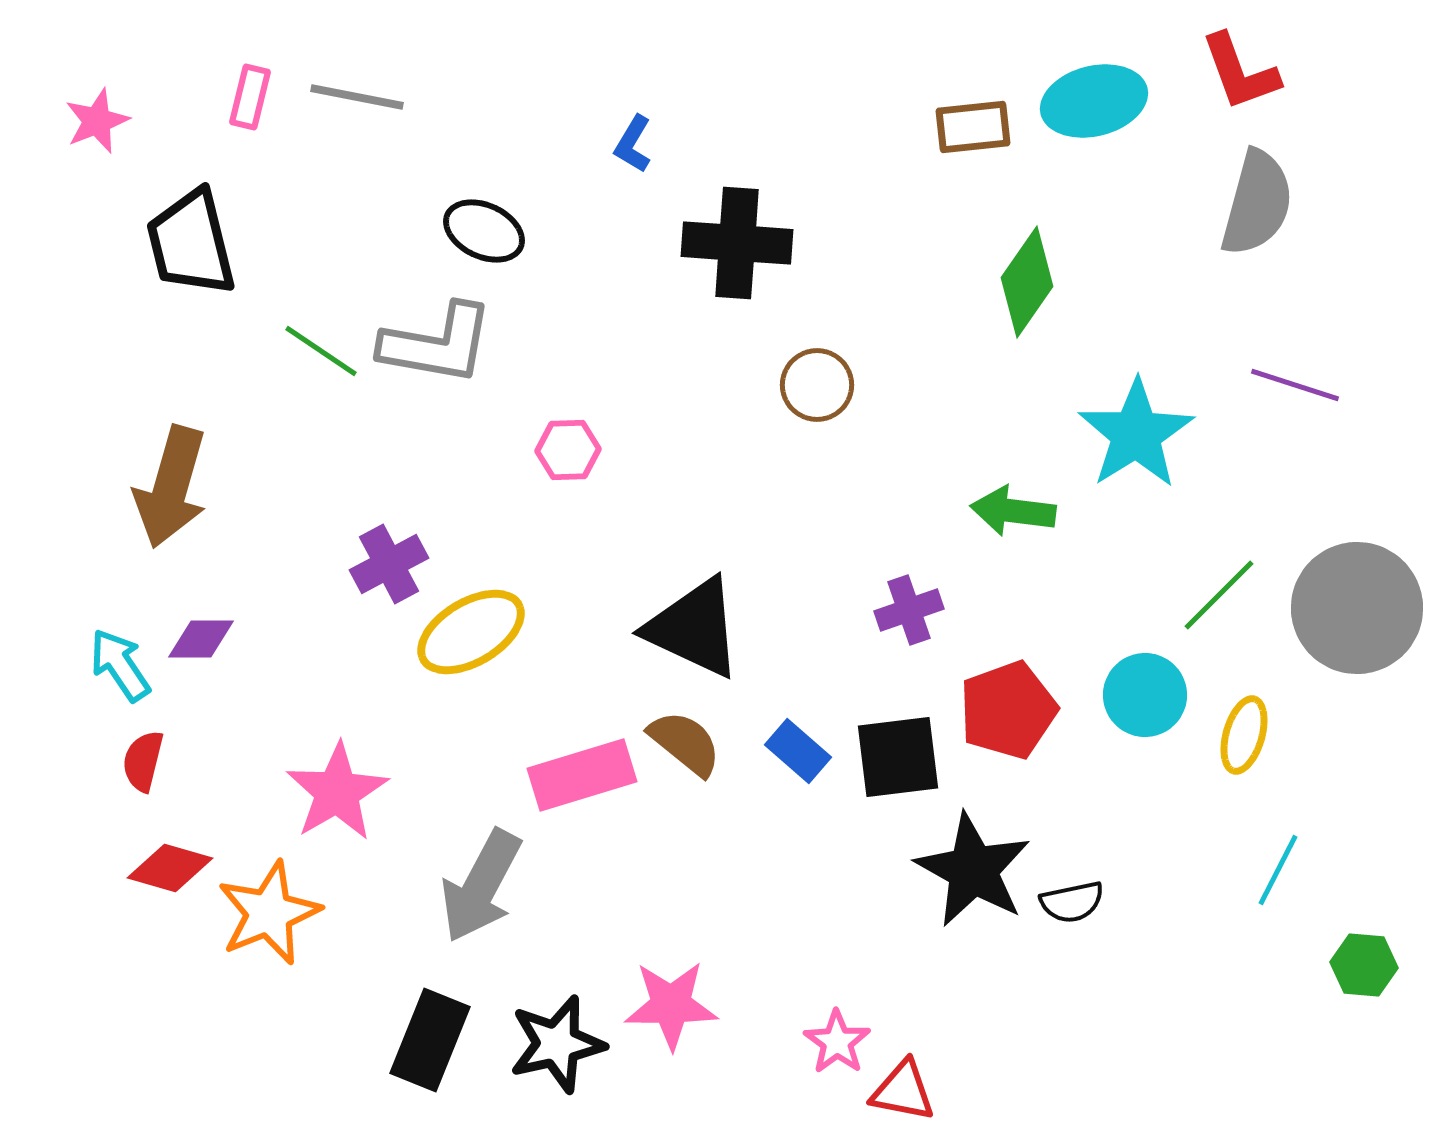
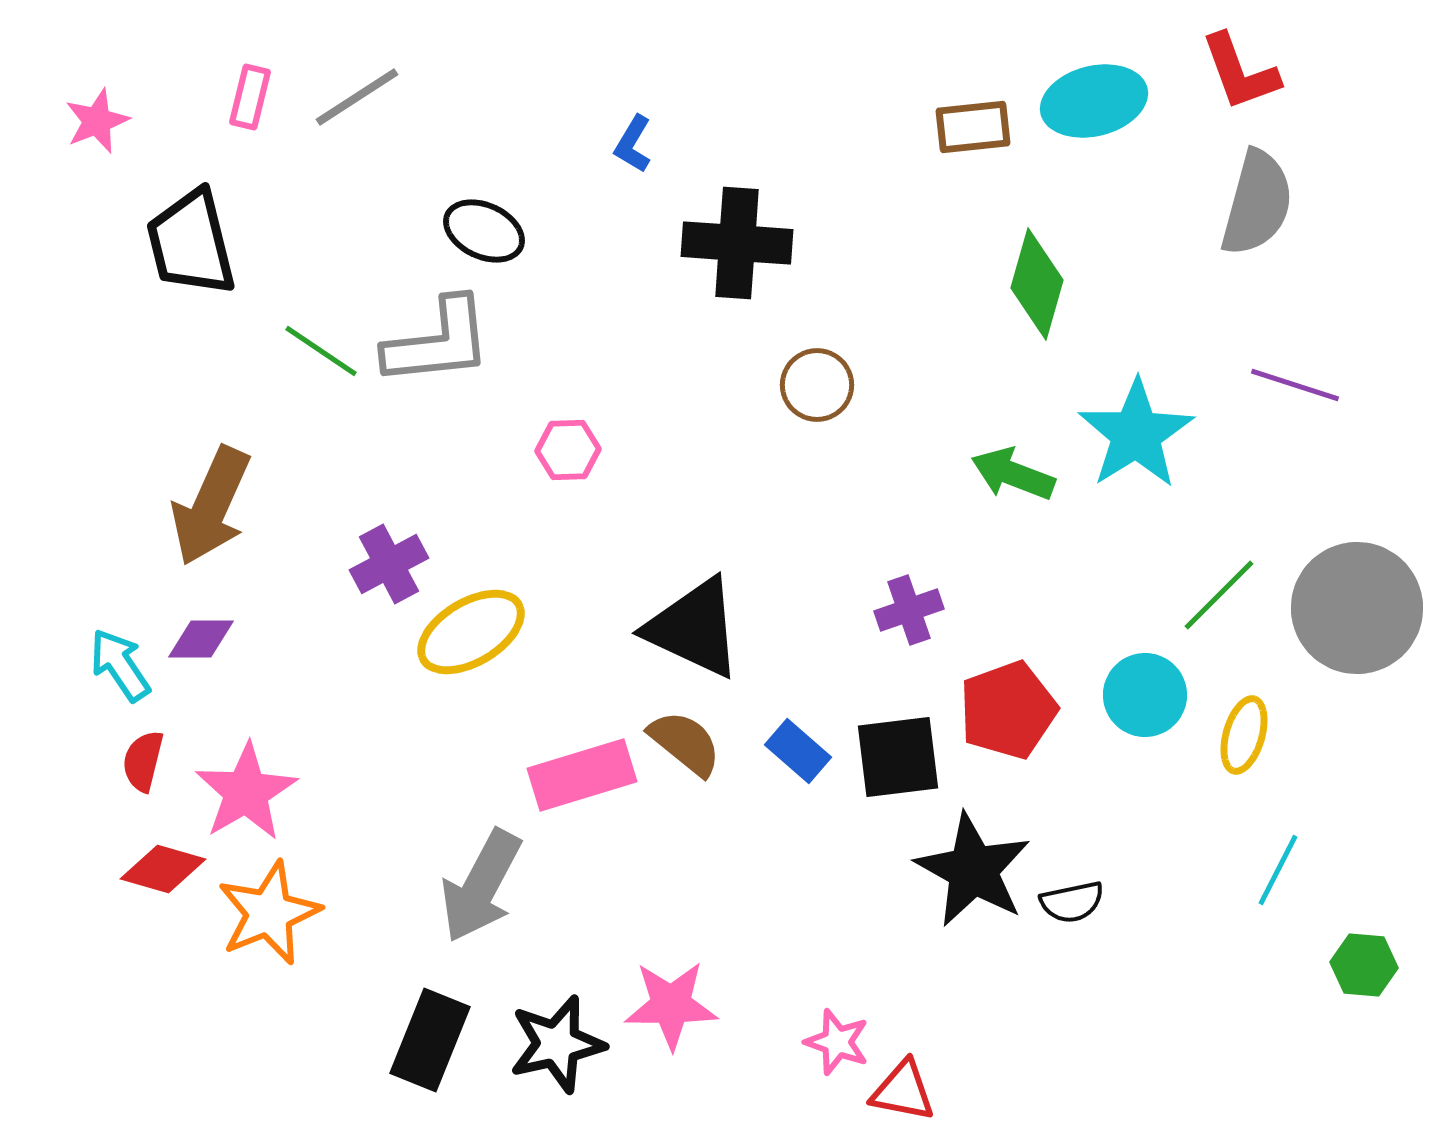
gray line at (357, 97): rotated 44 degrees counterclockwise
green diamond at (1027, 282): moved 10 px right, 2 px down; rotated 19 degrees counterclockwise
gray L-shape at (437, 344): moved 1 px right, 2 px up; rotated 16 degrees counterclockwise
brown arrow at (171, 487): moved 40 px right, 19 px down; rotated 8 degrees clockwise
green arrow at (1013, 511): moved 37 px up; rotated 14 degrees clockwise
pink star at (337, 792): moved 91 px left
red diamond at (170, 868): moved 7 px left, 1 px down
pink star at (837, 1042): rotated 16 degrees counterclockwise
